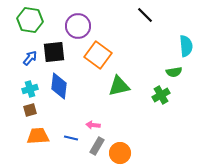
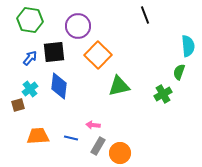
black line: rotated 24 degrees clockwise
cyan semicircle: moved 2 px right
orange square: rotated 8 degrees clockwise
green semicircle: moved 5 px right; rotated 119 degrees clockwise
cyan cross: rotated 21 degrees counterclockwise
green cross: moved 2 px right, 1 px up
brown square: moved 12 px left, 5 px up
gray rectangle: moved 1 px right
